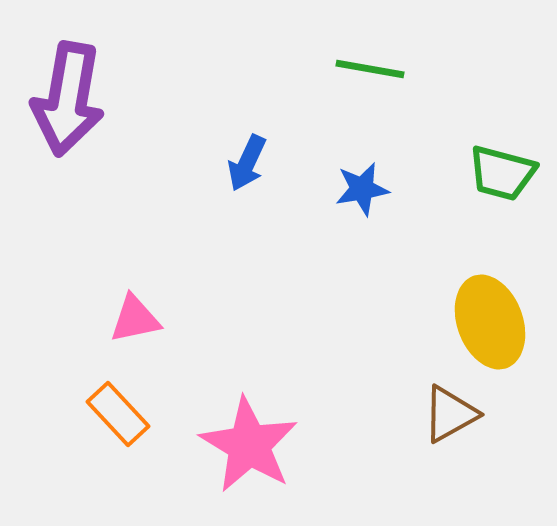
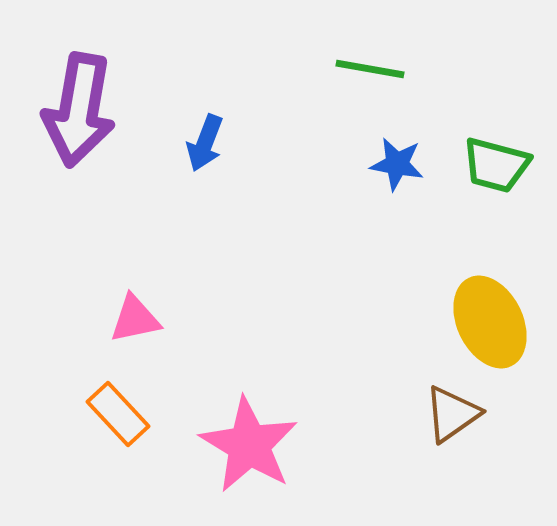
purple arrow: moved 11 px right, 11 px down
blue arrow: moved 42 px left, 20 px up; rotated 4 degrees counterclockwise
green trapezoid: moved 6 px left, 8 px up
blue star: moved 35 px right, 25 px up; rotated 20 degrees clockwise
yellow ellipse: rotated 6 degrees counterclockwise
brown triangle: moved 2 px right; rotated 6 degrees counterclockwise
